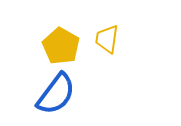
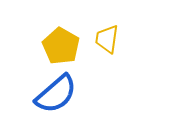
blue semicircle: rotated 12 degrees clockwise
